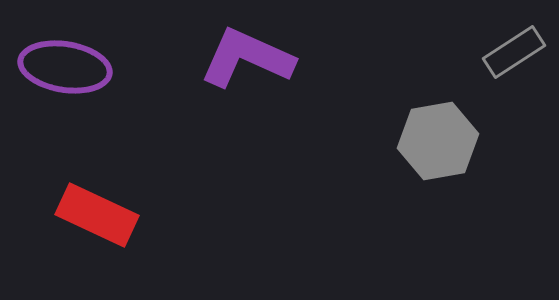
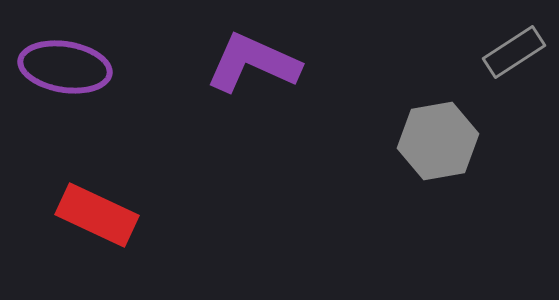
purple L-shape: moved 6 px right, 5 px down
